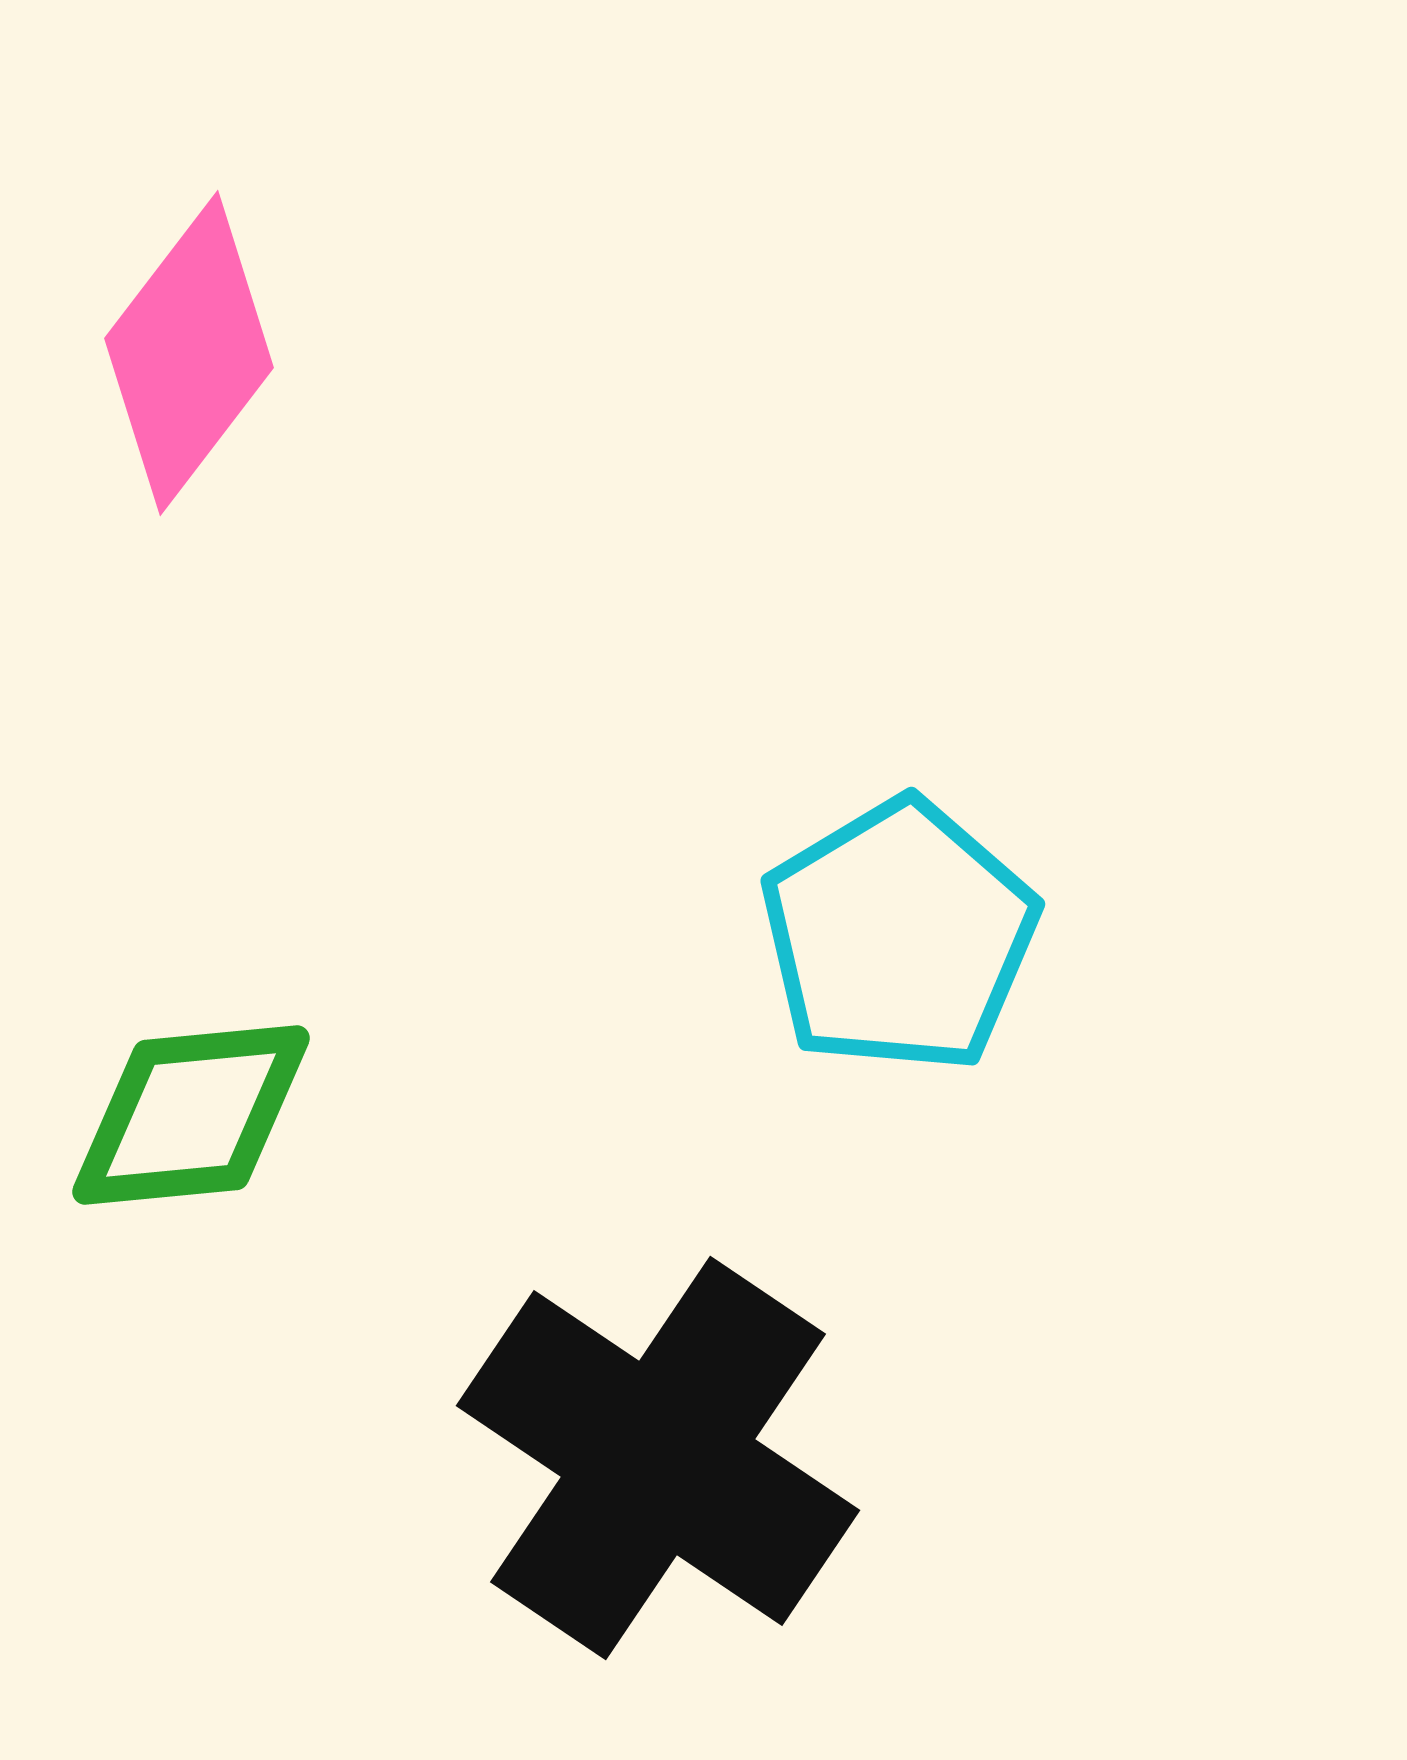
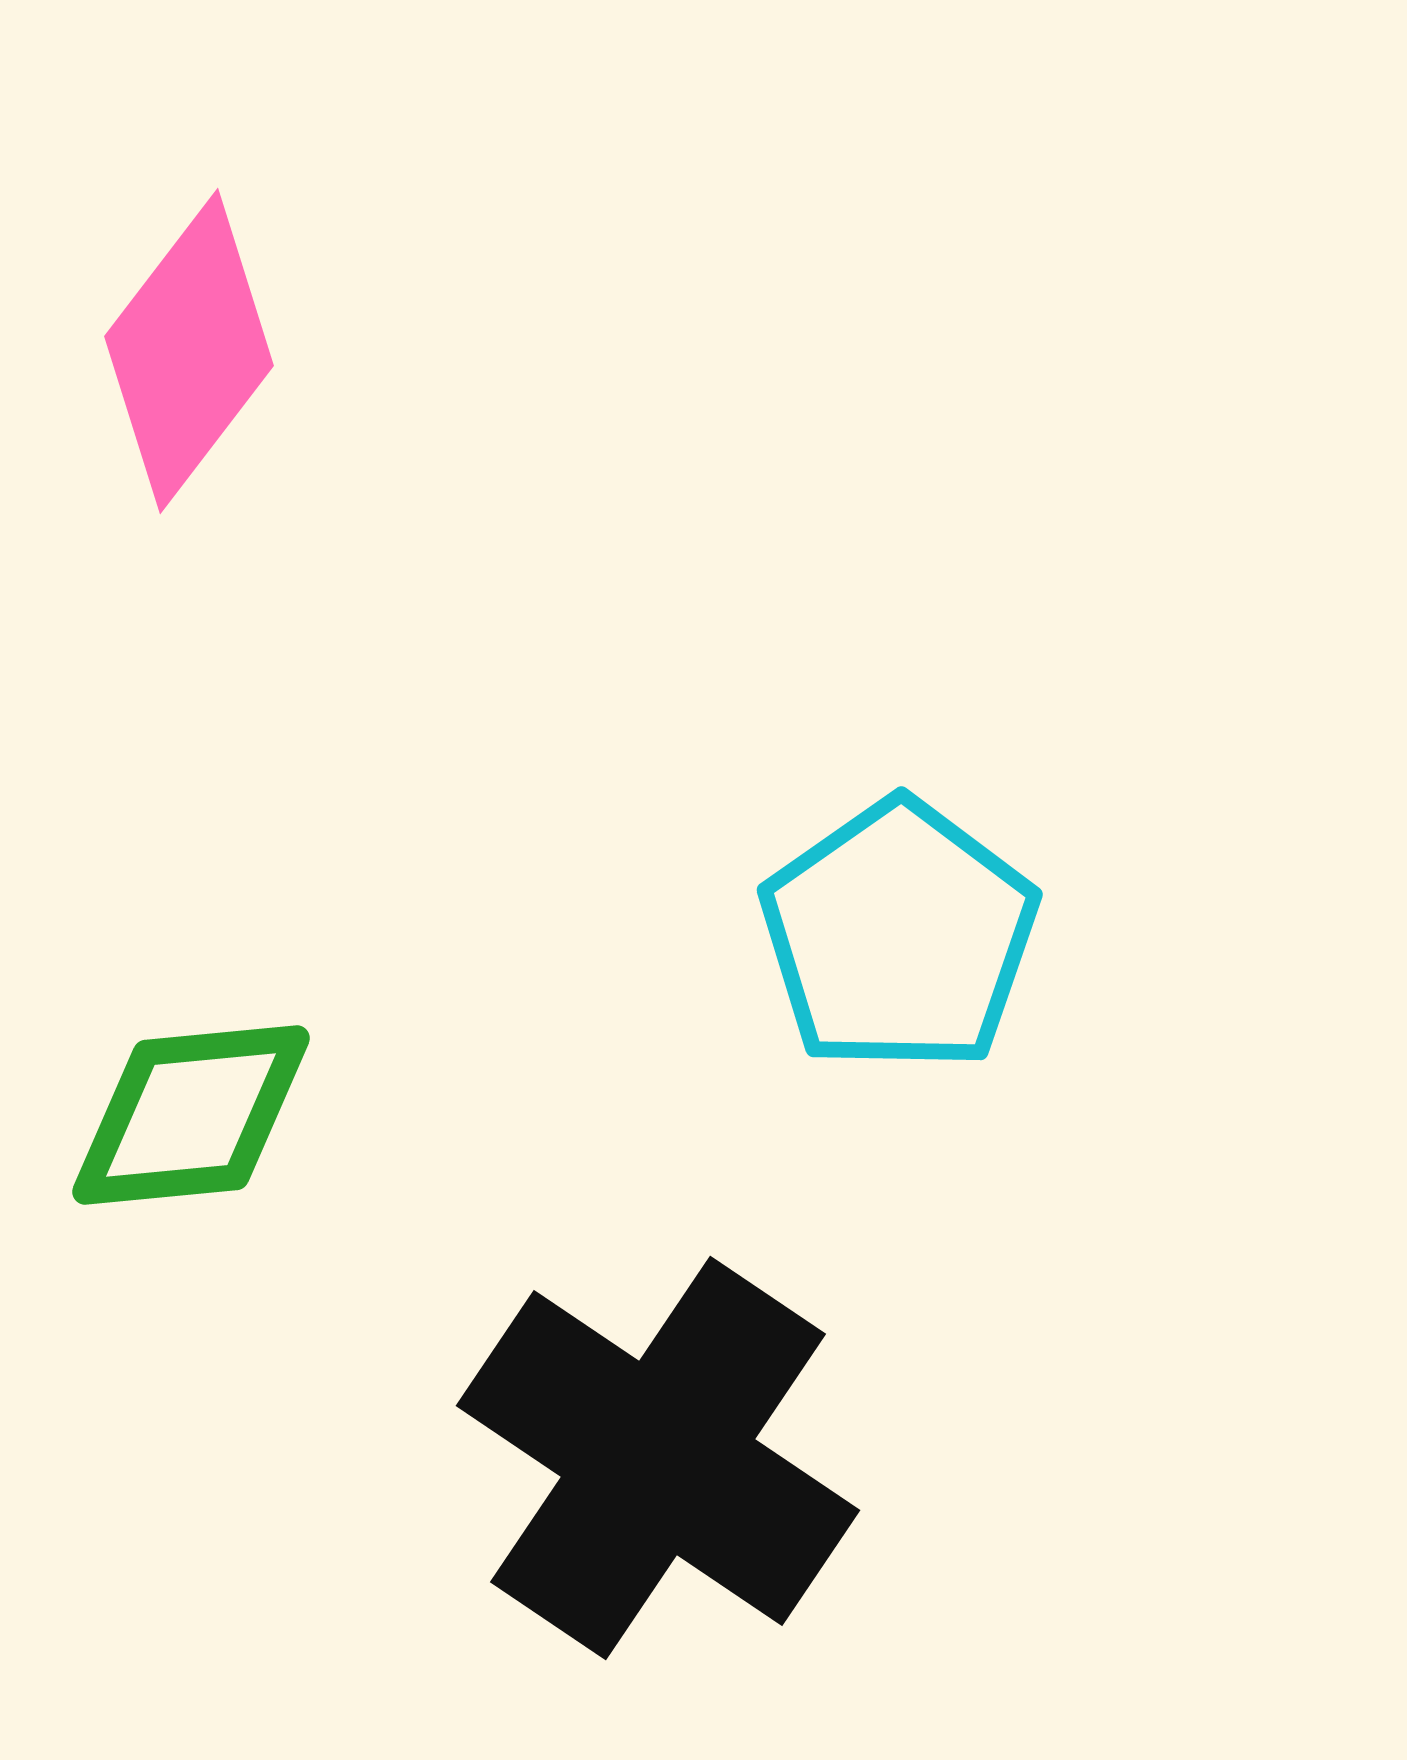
pink diamond: moved 2 px up
cyan pentagon: rotated 4 degrees counterclockwise
